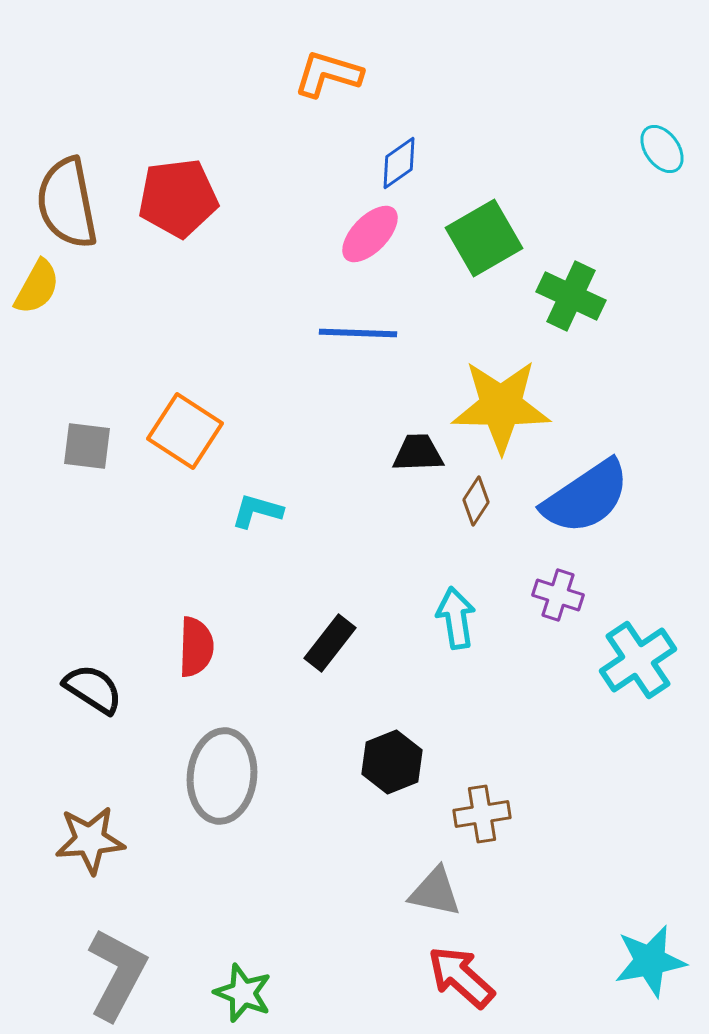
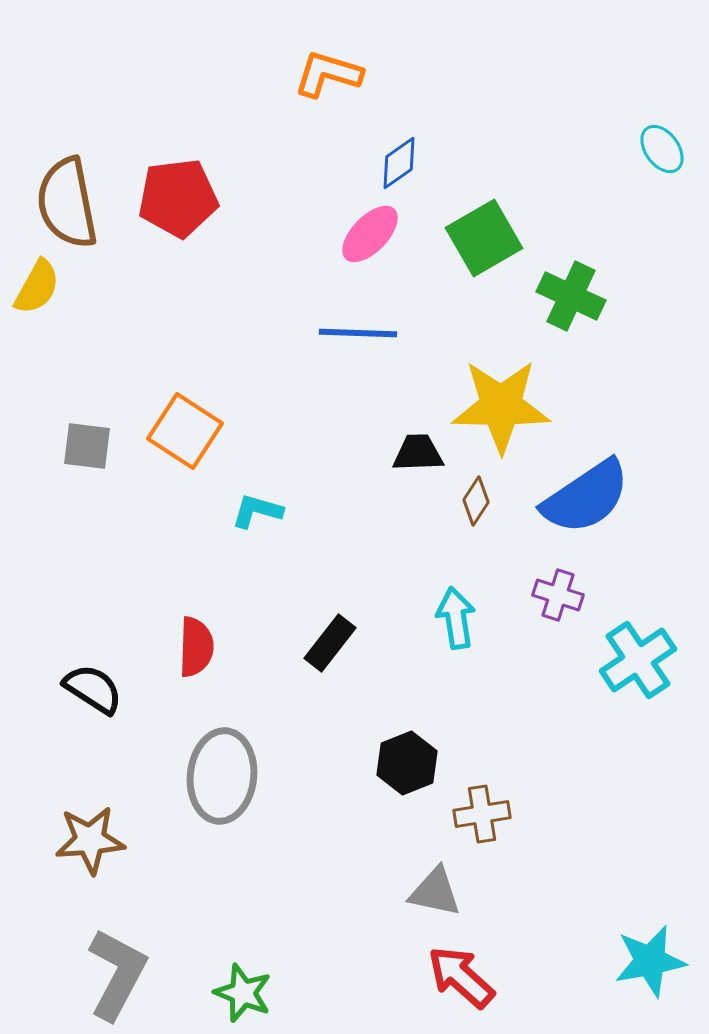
black hexagon: moved 15 px right, 1 px down
